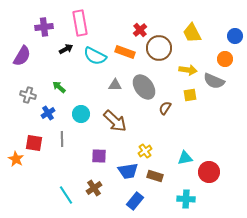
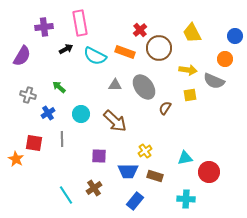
blue trapezoid: rotated 10 degrees clockwise
